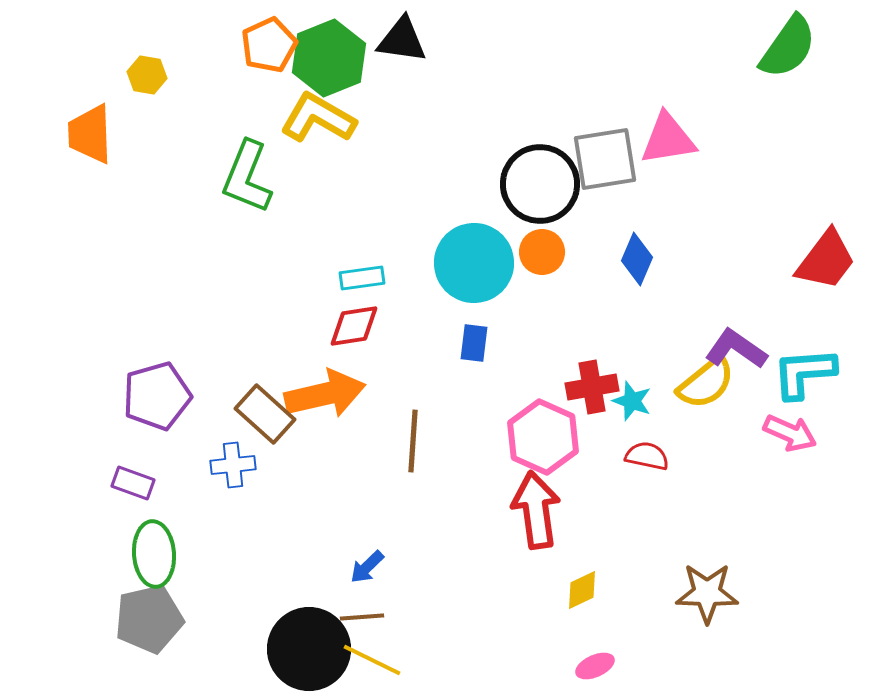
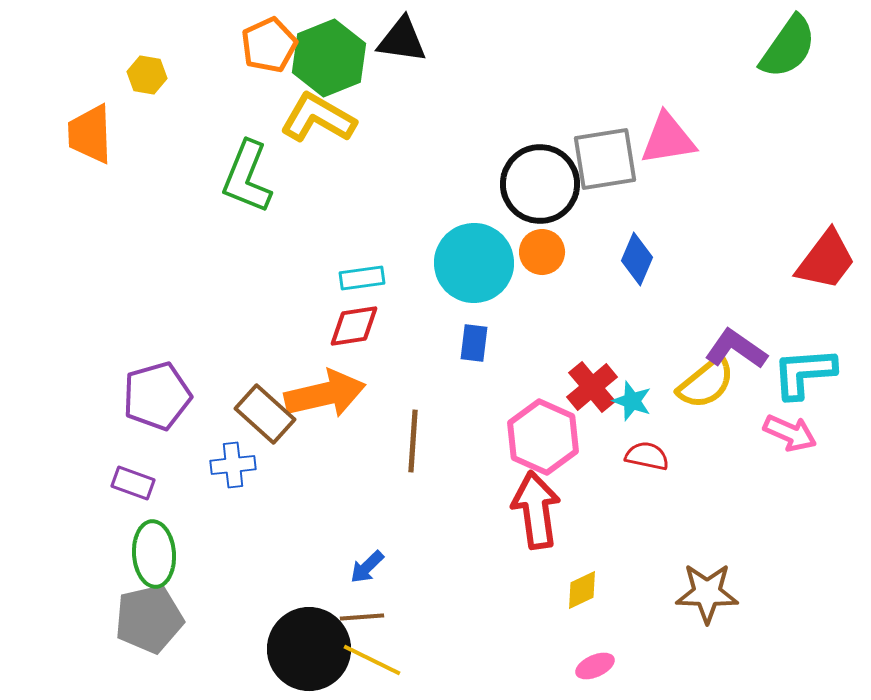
red cross at (592, 387): rotated 30 degrees counterclockwise
